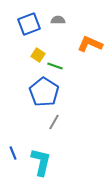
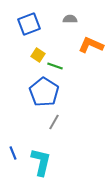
gray semicircle: moved 12 px right, 1 px up
orange L-shape: moved 1 px right, 1 px down
